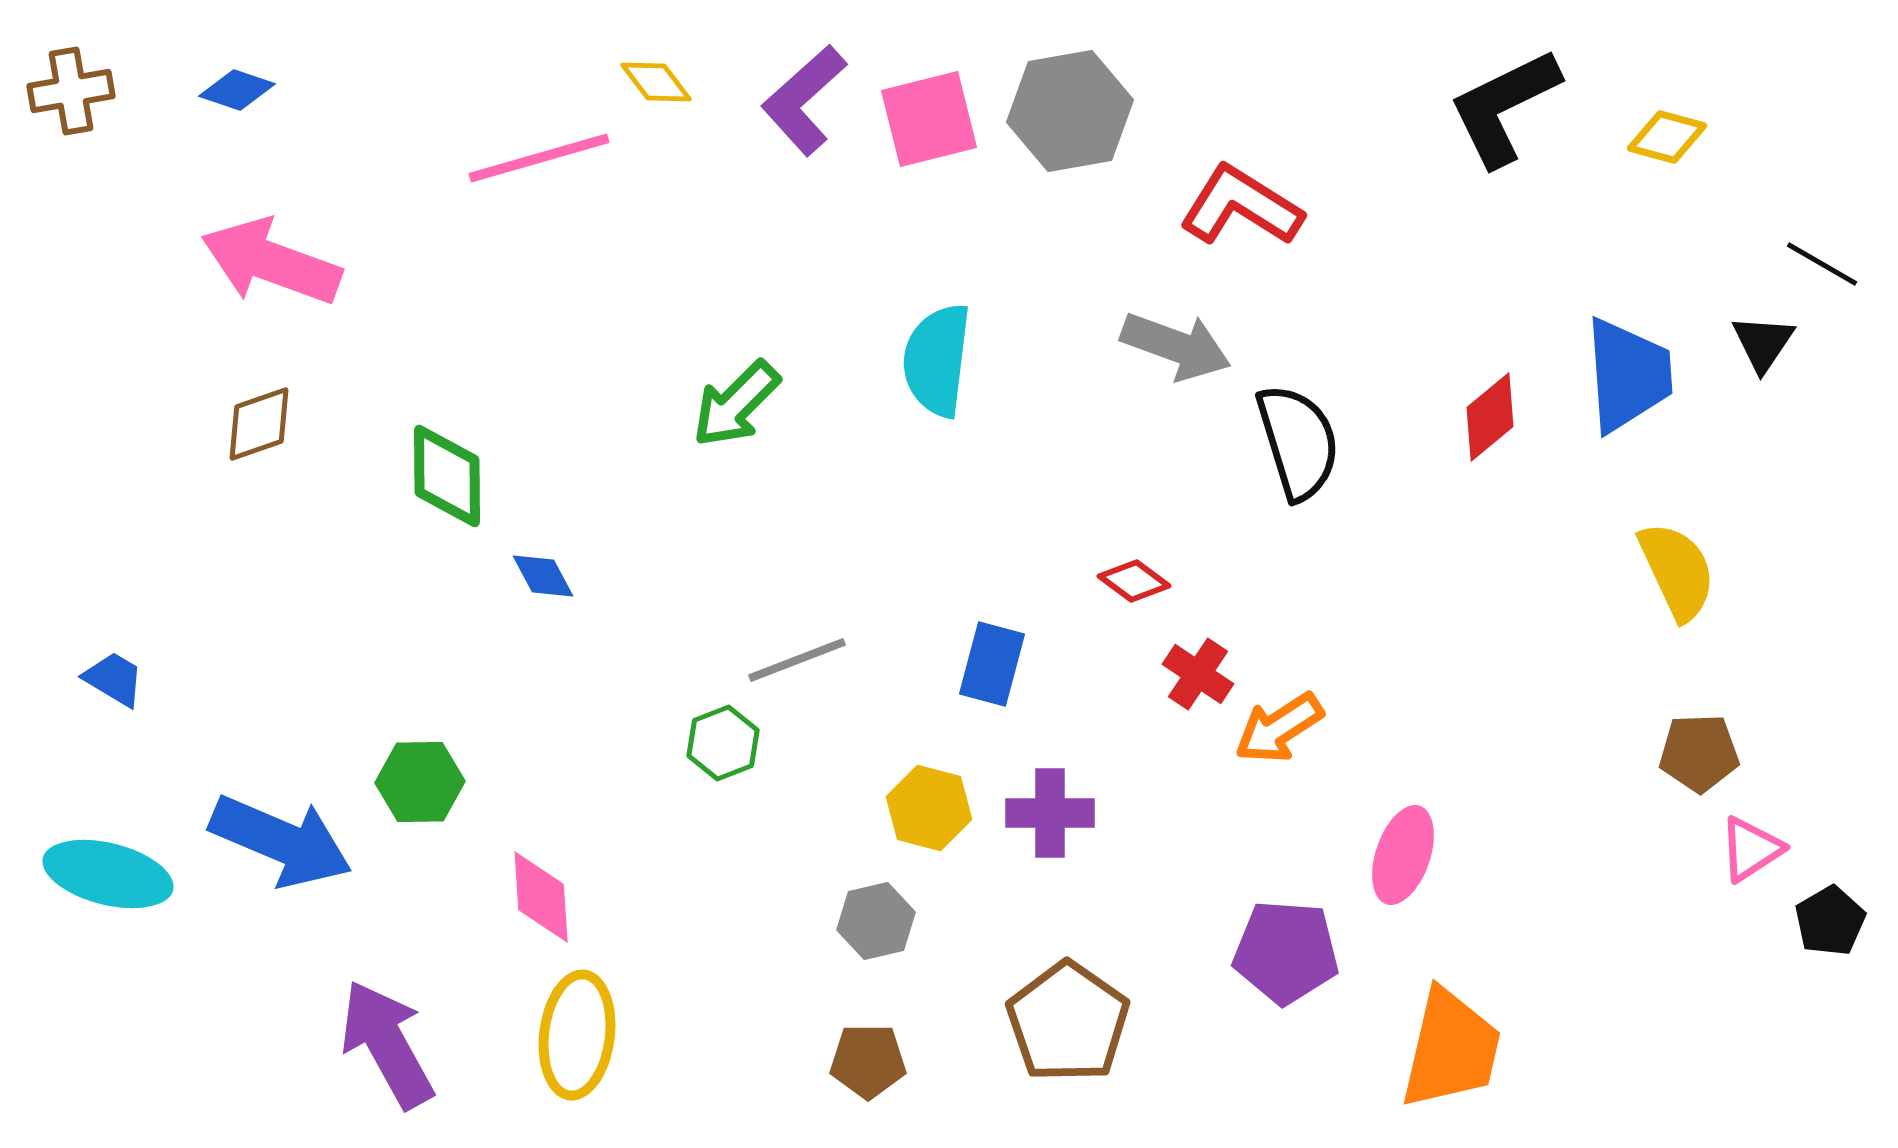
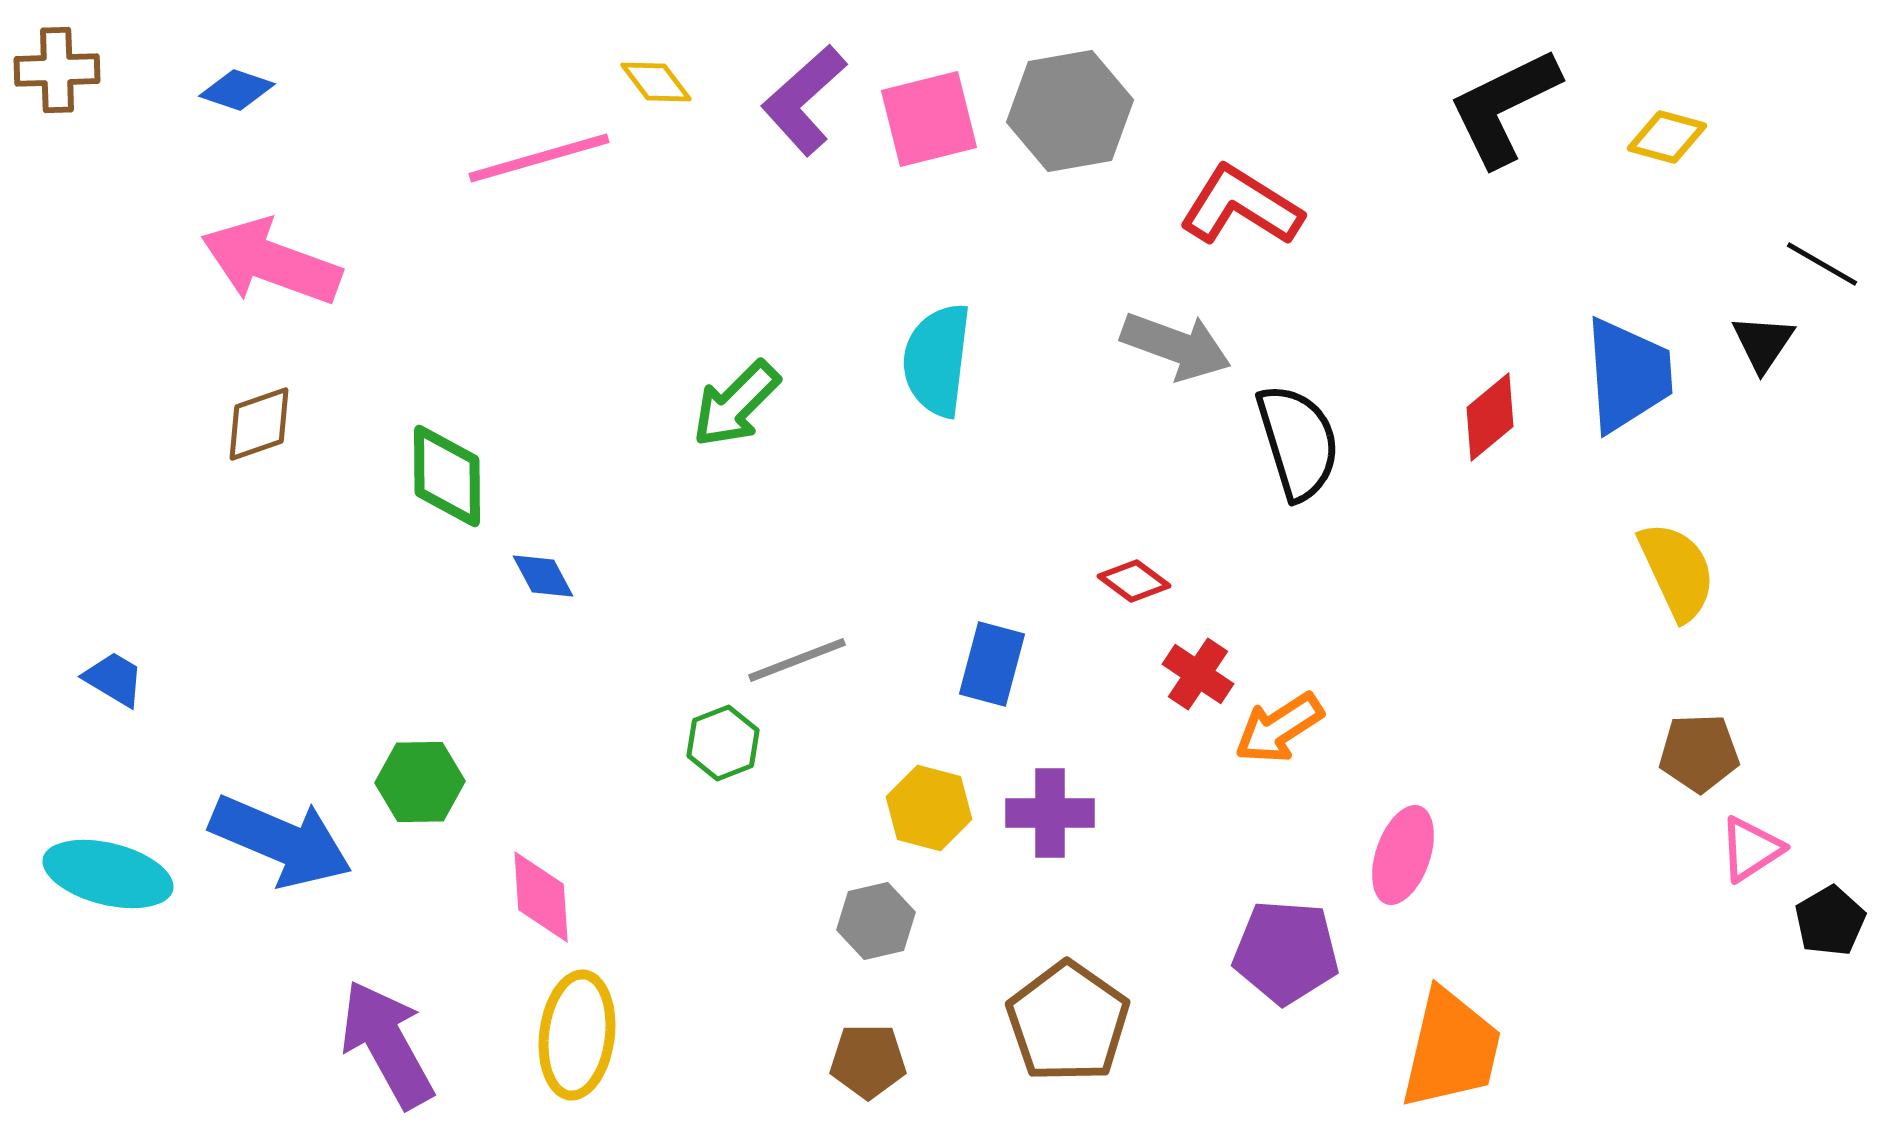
brown cross at (71, 91): moved 14 px left, 21 px up; rotated 8 degrees clockwise
